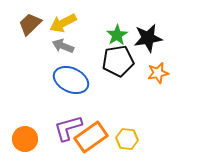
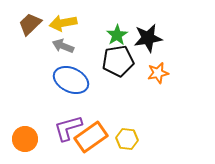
yellow arrow: rotated 16 degrees clockwise
